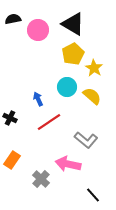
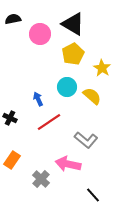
pink circle: moved 2 px right, 4 px down
yellow star: moved 8 px right
